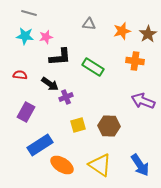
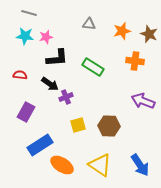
brown star: moved 1 px right; rotated 18 degrees counterclockwise
black L-shape: moved 3 px left, 1 px down
